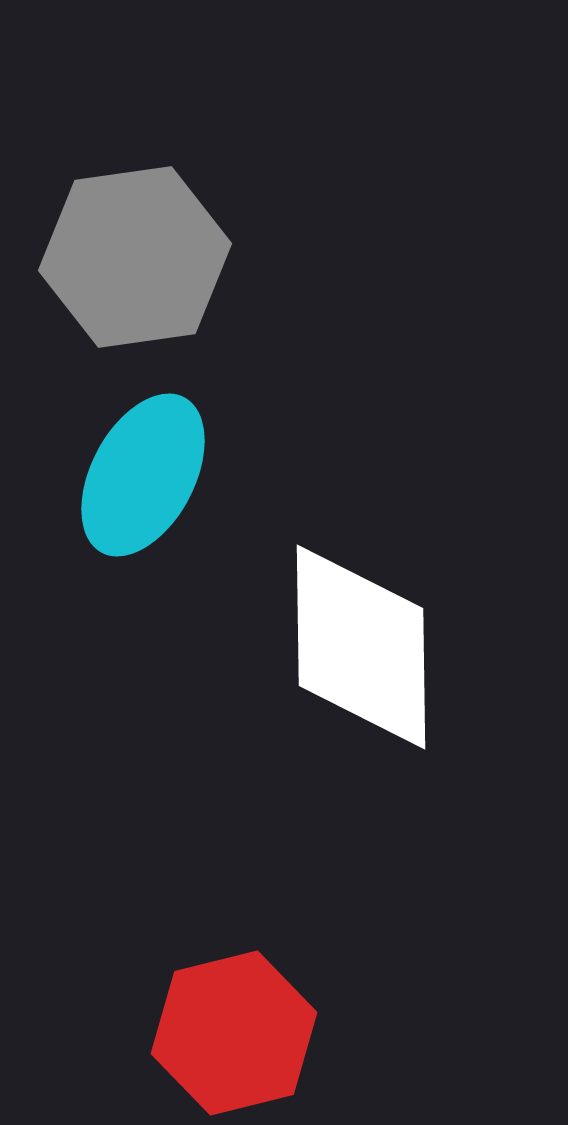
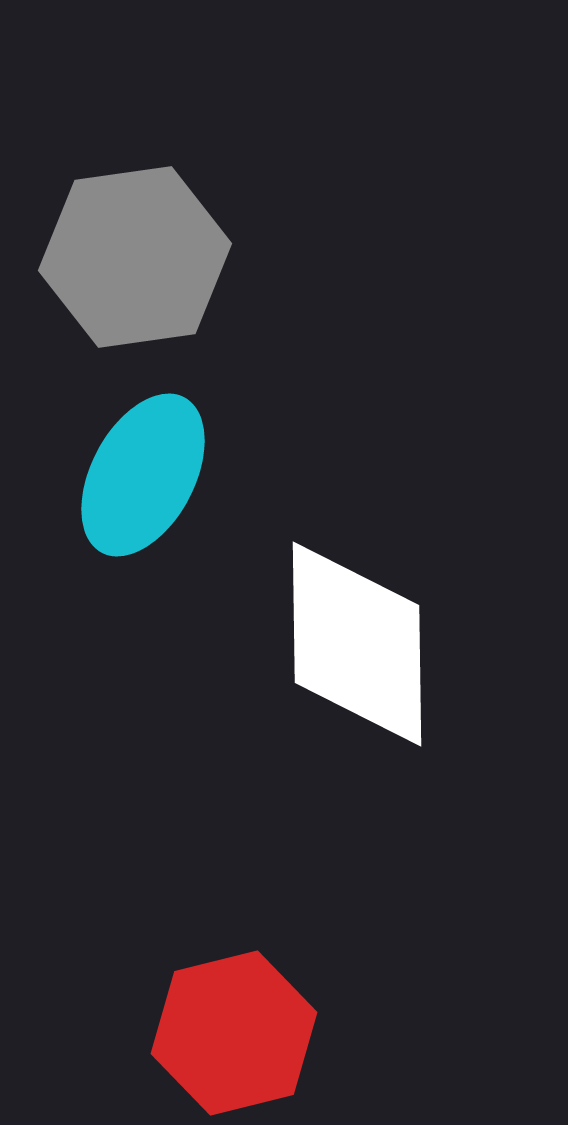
white diamond: moved 4 px left, 3 px up
